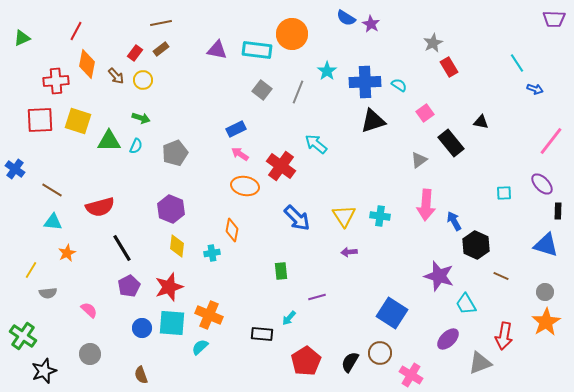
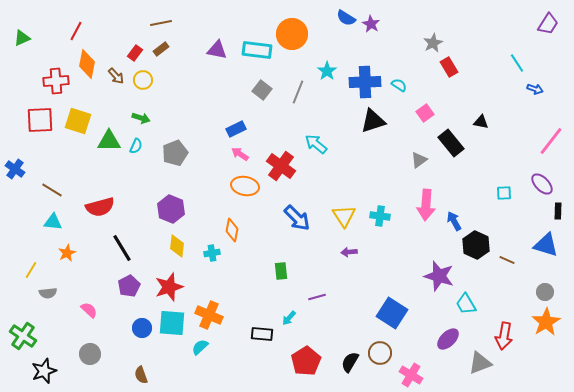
purple trapezoid at (554, 19): moved 6 px left, 5 px down; rotated 60 degrees counterclockwise
brown line at (501, 276): moved 6 px right, 16 px up
